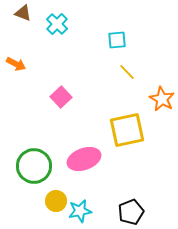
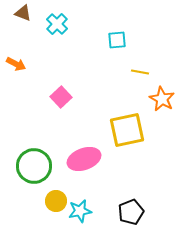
yellow line: moved 13 px right; rotated 36 degrees counterclockwise
